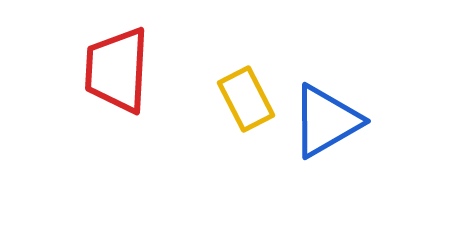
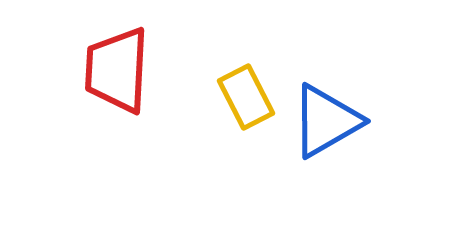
yellow rectangle: moved 2 px up
